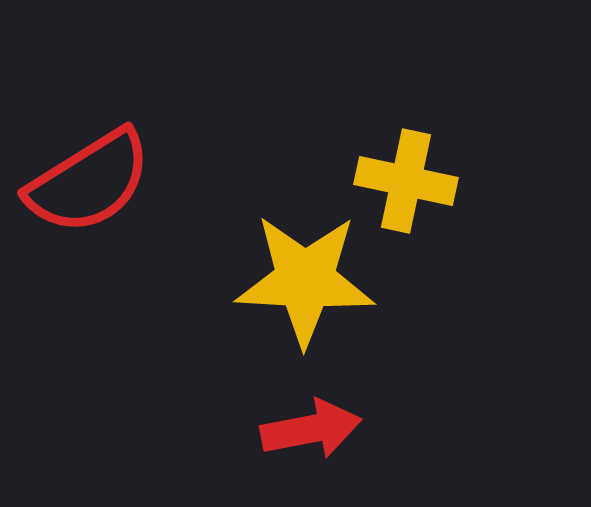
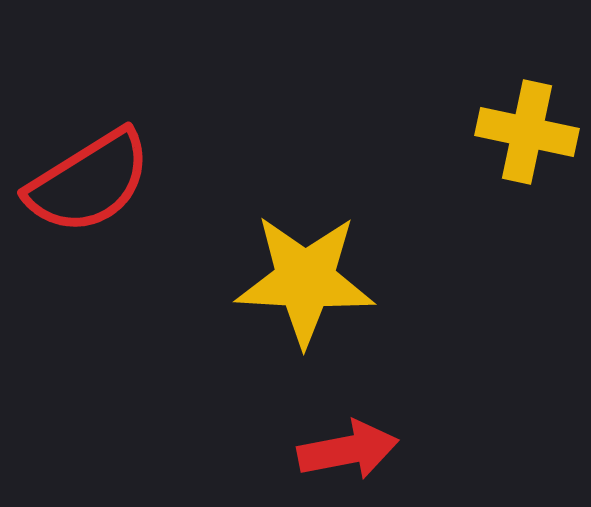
yellow cross: moved 121 px right, 49 px up
red arrow: moved 37 px right, 21 px down
